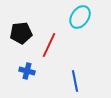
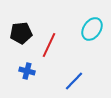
cyan ellipse: moved 12 px right, 12 px down
blue line: moved 1 px left; rotated 55 degrees clockwise
